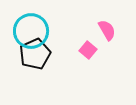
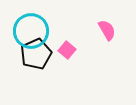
pink square: moved 21 px left
black pentagon: moved 1 px right
